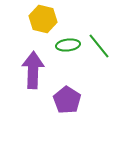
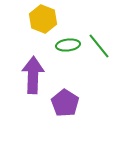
yellow hexagon: rotated 8 degrees clockwise
purple arrow: moved 5 px down
purple pentagon: moved 2 px left, 3 px down
